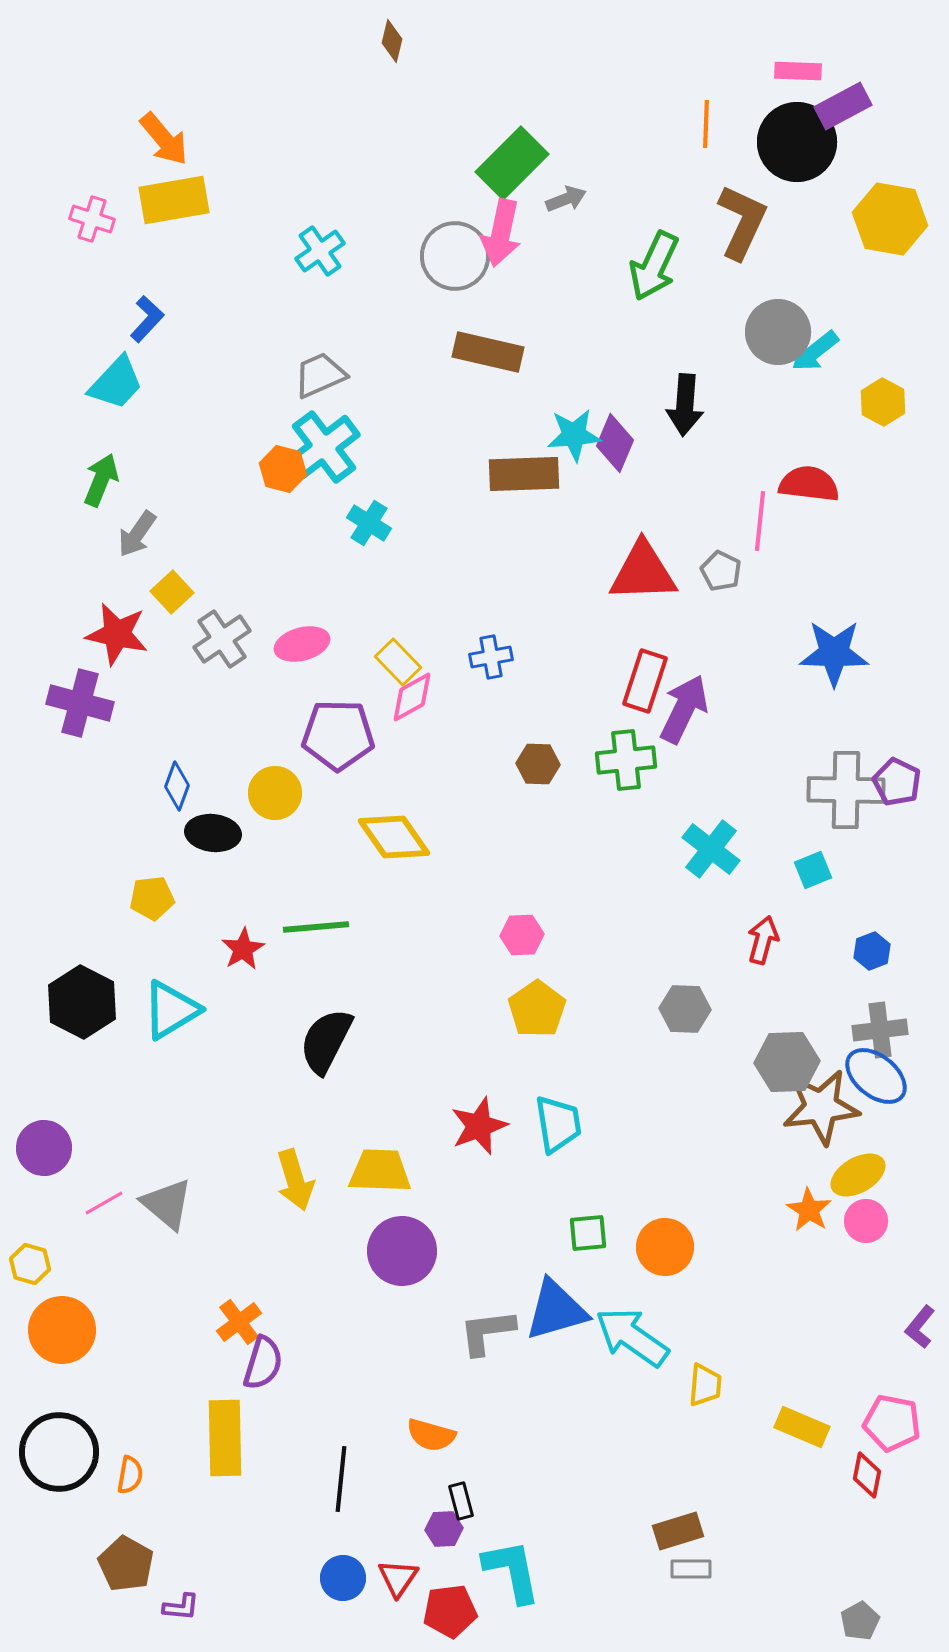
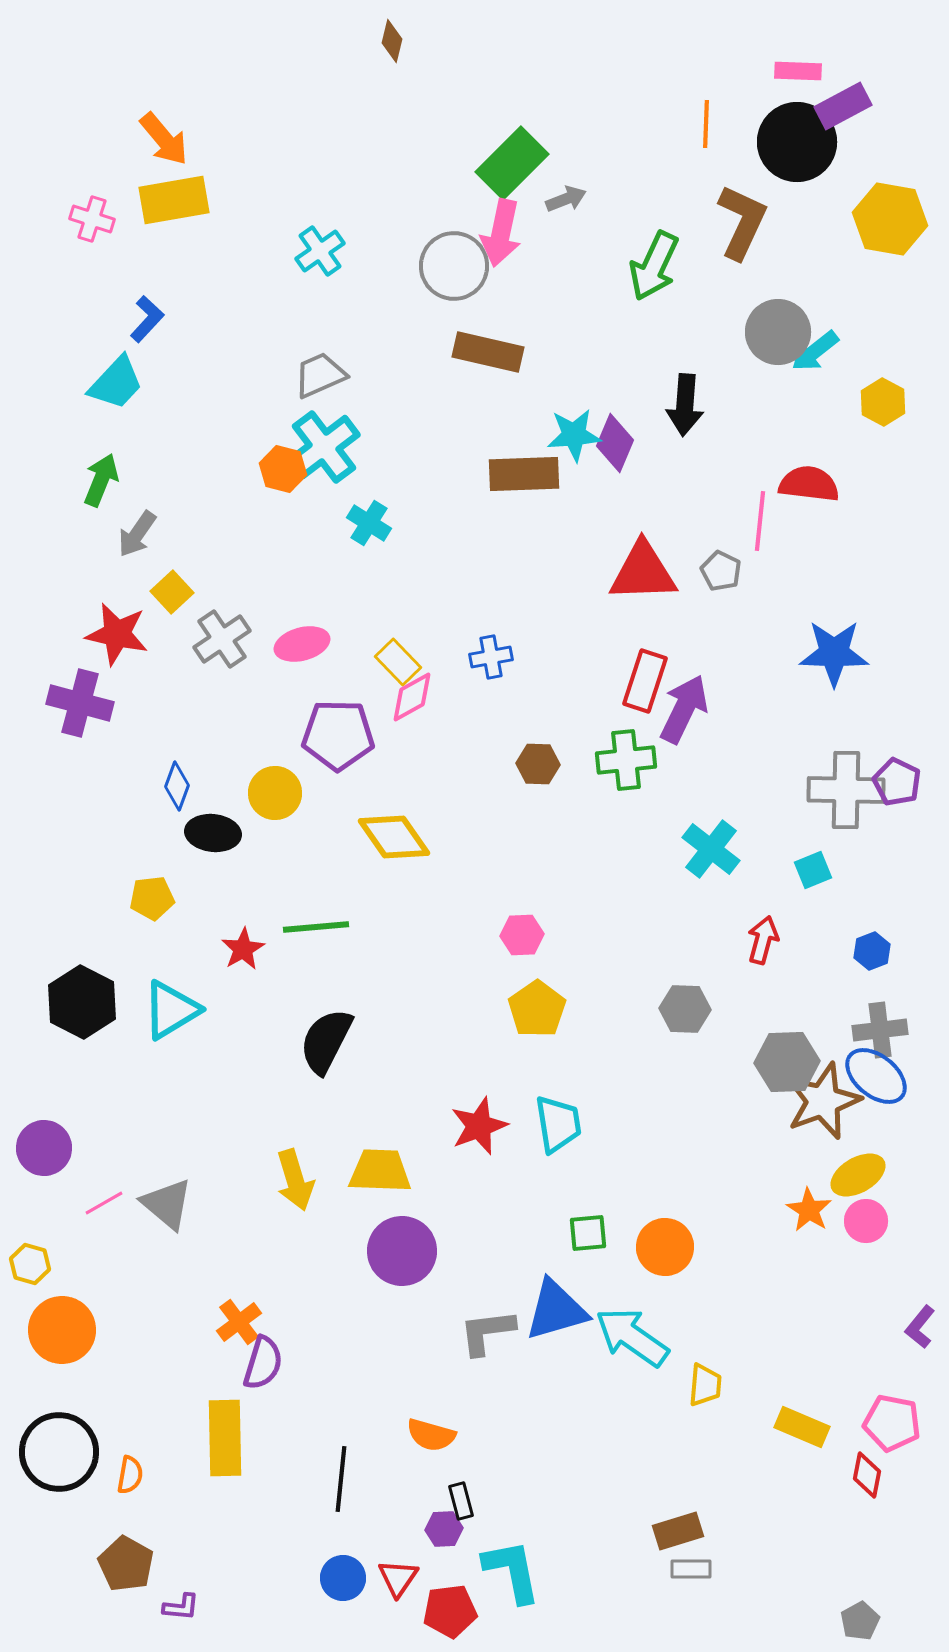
gray circle at (455, 256): moved 1 px left, 10 px down
brown star at (821, 1107): moved 2 px right, 6 px up; rotated 14 degrees counterclockwise
